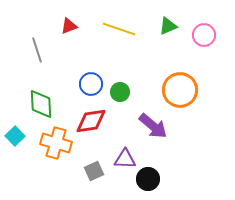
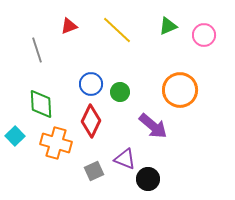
yellow line: moved 2 px left, 1 px down; rotated 24 degrees clockwise
red diamond: rotated 56 degrees counterclockwise
purple triangle: rotated 20 degrees clockwise
